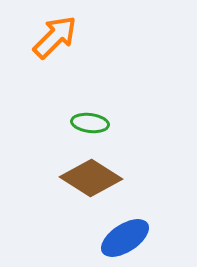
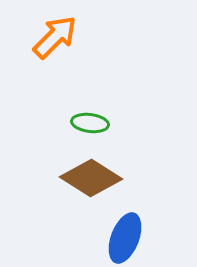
blue ellipse: rotated 36 degrees counterclockwise
